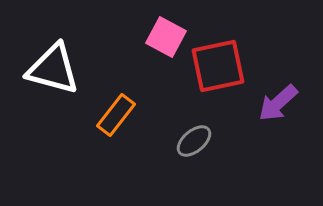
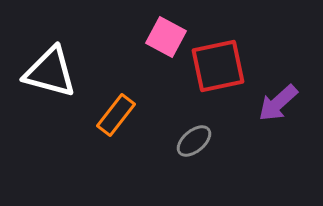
white triangle: moved 3 px left, 3 px down
